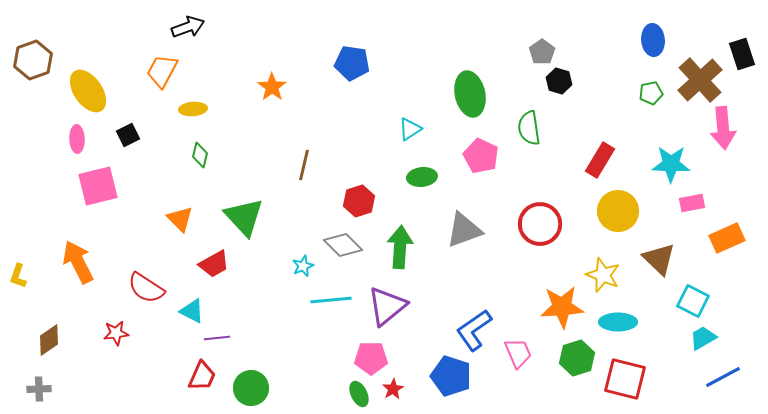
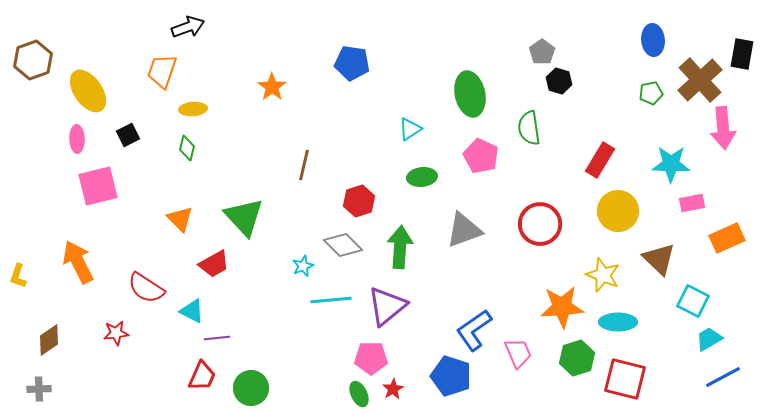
black rectangle at (742, 54): rotated 28 degrees clockwise
orange trapezoid at (162, 71): rotated 9 degrees counterclockwise
green diamond at (200, 155): moved 13 px left, 7 px up
cyan trapezoid at (703, 338): moved 6 px right, 1 px down
